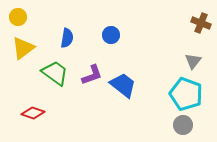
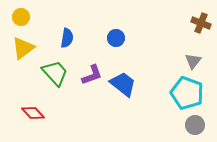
yellow circle: moved 3 px right
blue circle: moved 5 px right, 3 px down
green trapezoid: rotated 12 degrees clockwise
blue trapezoid: moved 1 px up
cyan pentagon: moved 1 px right, 1 px up
red diamond: rotated 30 degrees clockwise
gray circle: moved 12 px right
